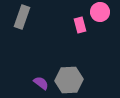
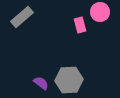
gray rectangle: rotated 30 degrees clockwise
